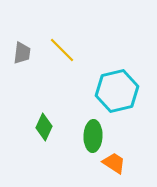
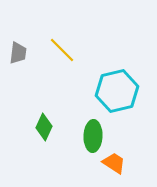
gray trapezoid: moved 4 px left
